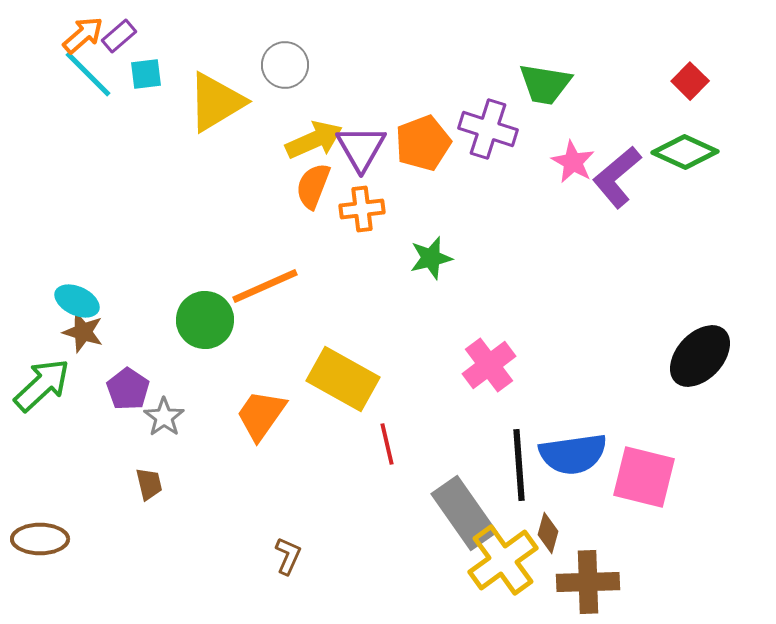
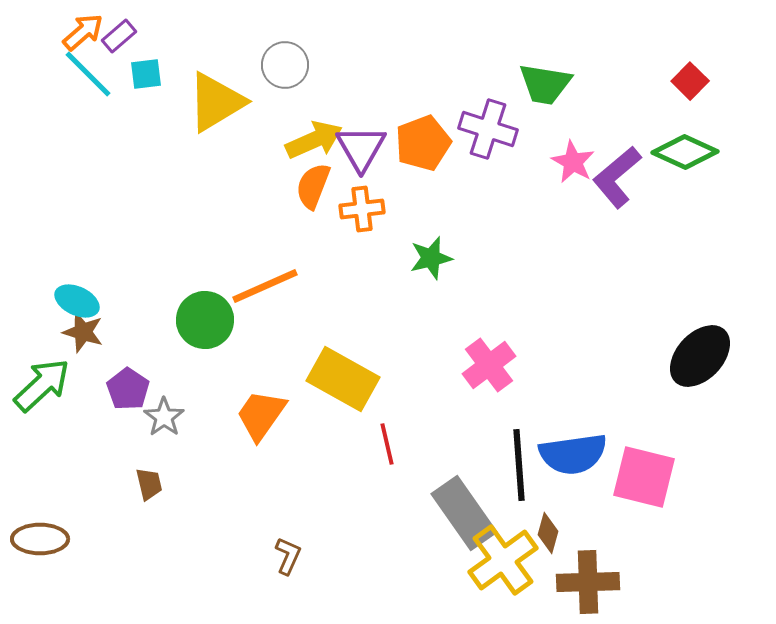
orange arrow: moved 3 px up
